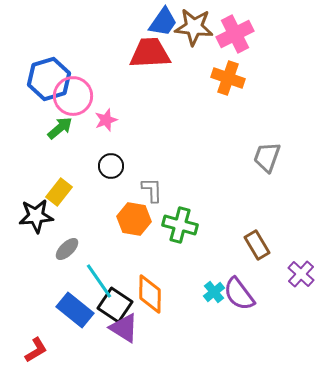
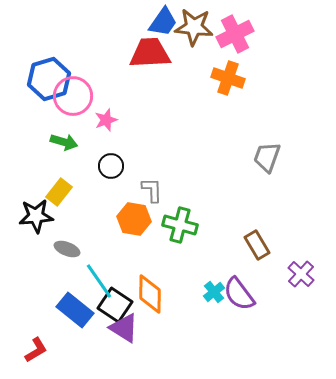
green arrow: moved 4 px right, 14 px down; rotated 56 degrees clockwise
gray ellipse: rotated 65 degrees clockwise
